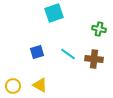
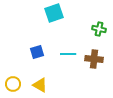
cyan line: rotated 35 degrees counterclockwise
yellow circle: moved 2 px up
